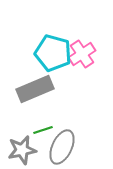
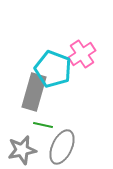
cyan pentagon: moved 16 px down; rotated 6 degrees clockwise
gray rectangle: moved 1 px left, 3 px down; rotated 51 degrees counterclockwise
green line: moved 5 px up; rotated 30 degrees clockwise
